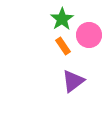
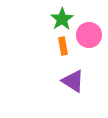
orange rectangle: rotated 24 degrees clockwise
purple triangle: rotated 50 degrees counterclockwise
